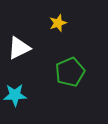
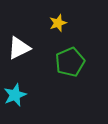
green pentagon: moved 10 px up
cyan star: rotated 20 degrees counterclockwise
